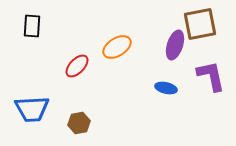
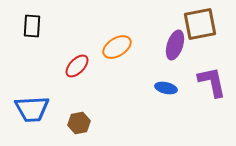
purple L-shape: moved 1 px right, 6 px down
